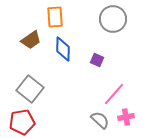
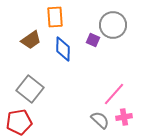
gray circle: moved 6 px down
purple square: moved 4 px left, 20 px up
pink cross: moved 2 px left
red pentagon: moved 3 px left
